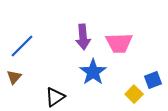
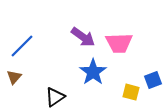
purple arrow: rotated 50 degrees counterclockwise
yellow square: moved 3 px left, 2 px up; rotated 30 degrees counterclockwise
